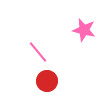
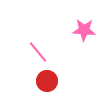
pink star: rotated 10 degrees counterclockwise
